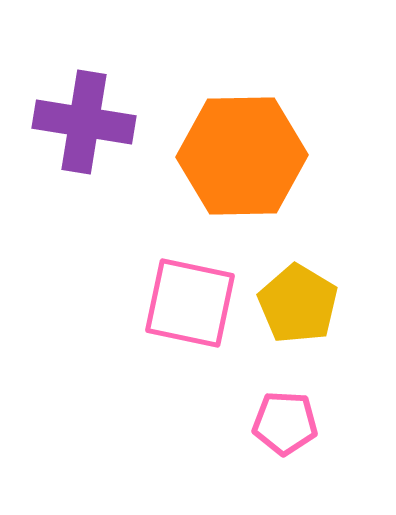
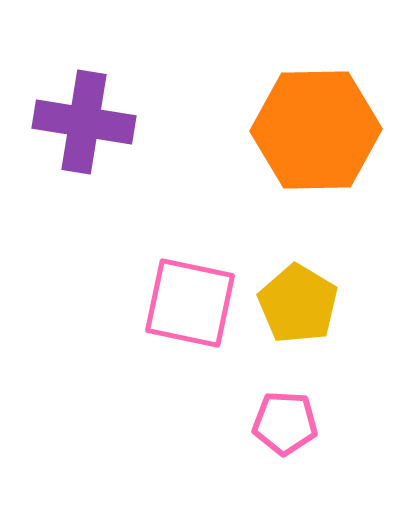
orange hexagon: moved 74 px right, 26 px up
